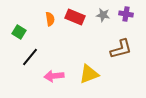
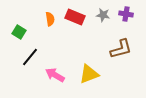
pink arrow: moved 1 px right, 1 px up; rotated 36 degrees clockwise
